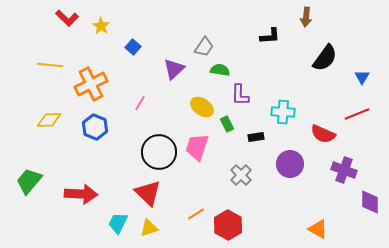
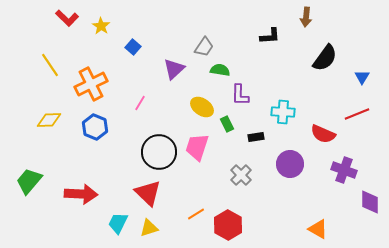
yellow line: rotated 50 degrees clockwise
